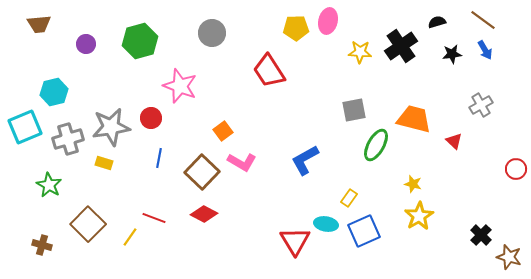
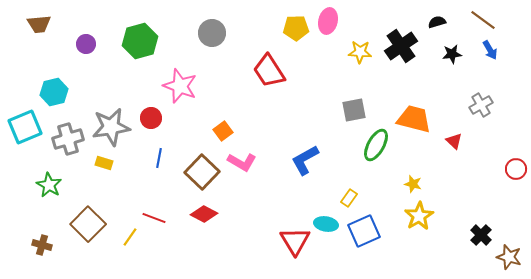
blue arrow at (485, 50): moved 5 px right
